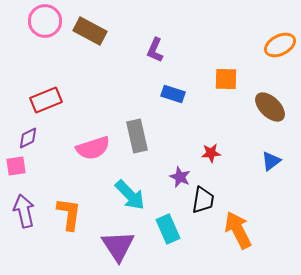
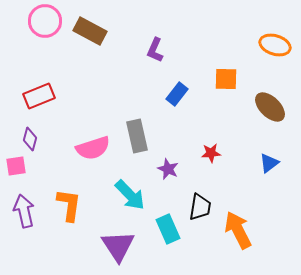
orange ellipse: moved 5 px left; rotated 44 degrees clockwise
blue rectangle: moved 4 px right; rotated 70 degrees counterclockwise
red rectangle: moved 7 px left, 4 px up
purple diamond: moved 2 px right, 1 px down; rotated 50 degrees counterclockwise
blue triangle: moved 2 px left, 2 px down
purple star: moved 12 px left, 8 px up
black trapezoid: moved 3 px left, 7 px down
orange L-shape: moved 9 px up
